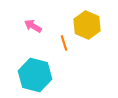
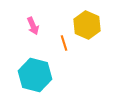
pink arrow: rotated 144 degrees counterclockwise
